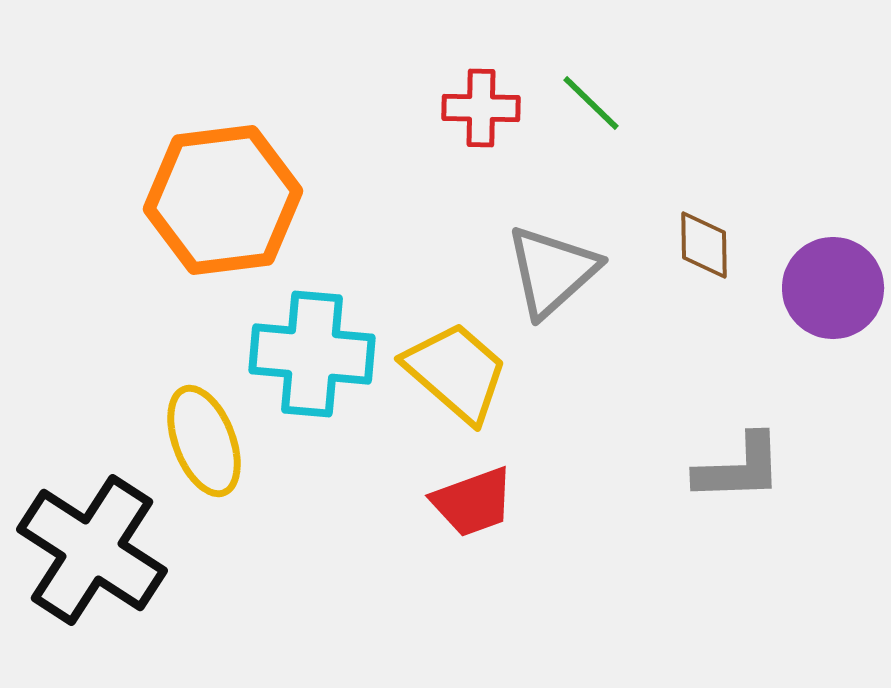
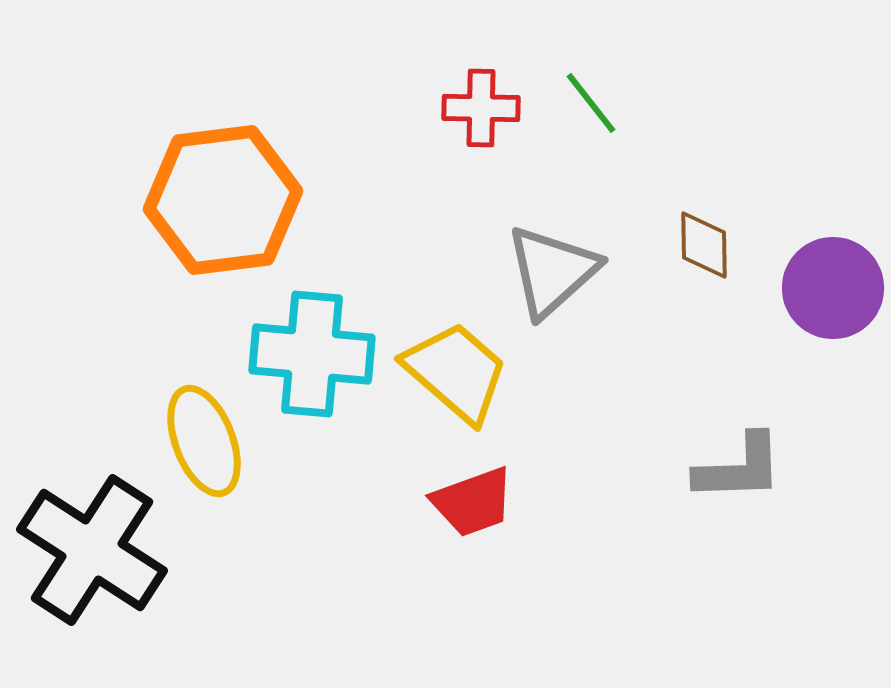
green line: rotated 8 degrees clockwise
